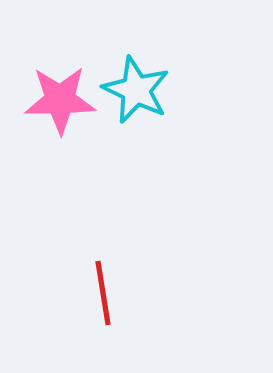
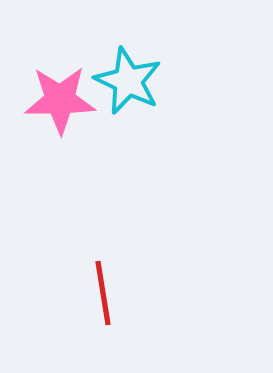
cyan star: moved 8 px left, 9 px up
